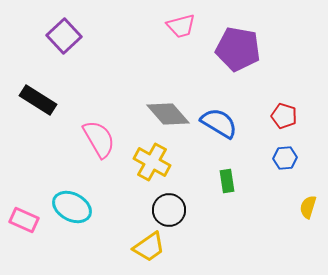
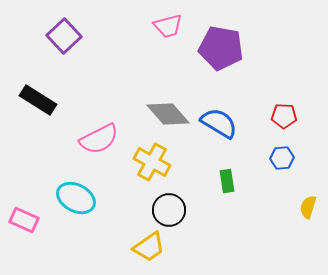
pink trapezoid: moved 13 px left
purple pentagon: moved 17 px left, 1 px up
red pentagon: rotated 15 degrees counterclockwise
pink semicircle: rotated 93 degrees clockwise
blue hexagon: moved 3 px left
cyan ellipse: moved 4 px right, 9 px up
